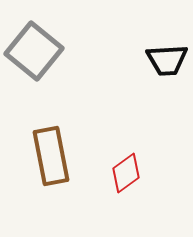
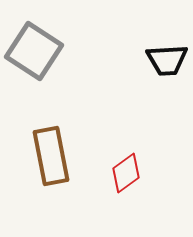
gray square: rotated 6 degrees counterclockwise
